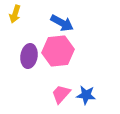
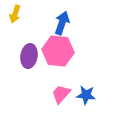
blue arrow: rotated 100 degrees counterclockwise
pink hexagon: rotated 12 degrees clockwise
